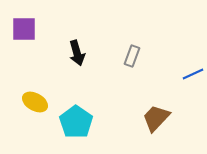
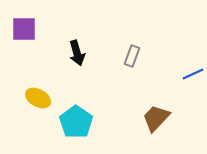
yellow ellipse: moved 3 px right, 4 px up
